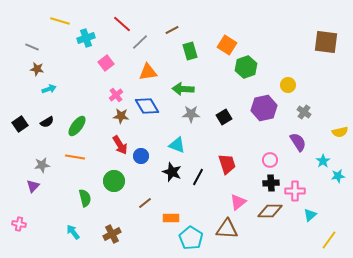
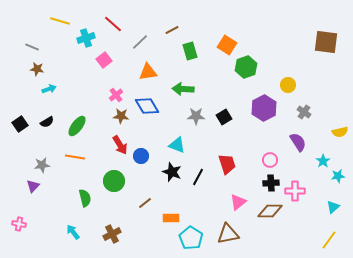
red line at (122, 24): moved 9 px left
pink square at (106, 63): moved 2 px left, 3 px up
purple hexagon at (264, 108): rotated 15 degrees counterclockwise
gray star at (191, 114): moved 5 px right, 2 px down
cyan triangle at (310, 215): moved 23 px right, 8 px up
brown triangle at (227, 229): moved 1 px right, 5 px down; rotated 15 degrees counterclockwise
